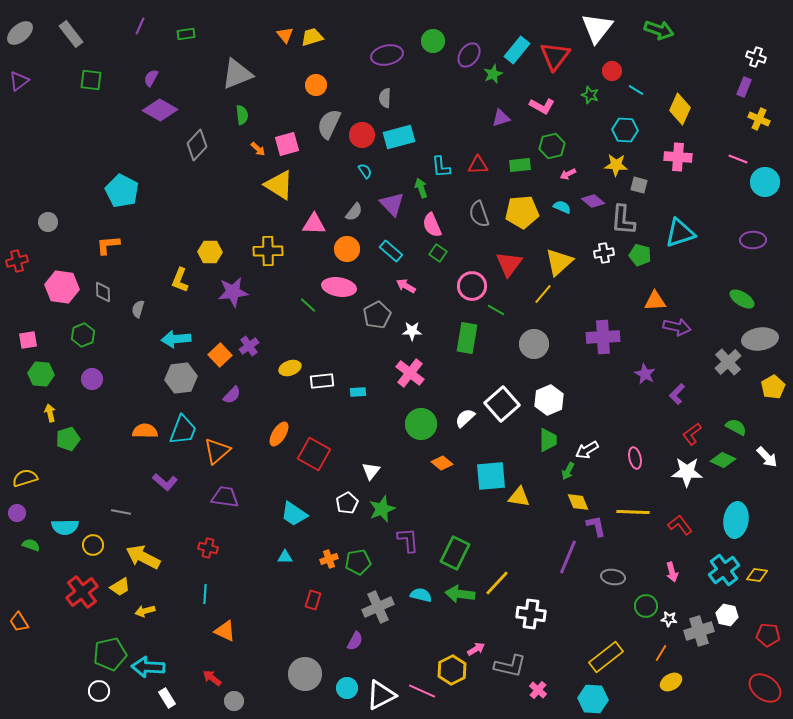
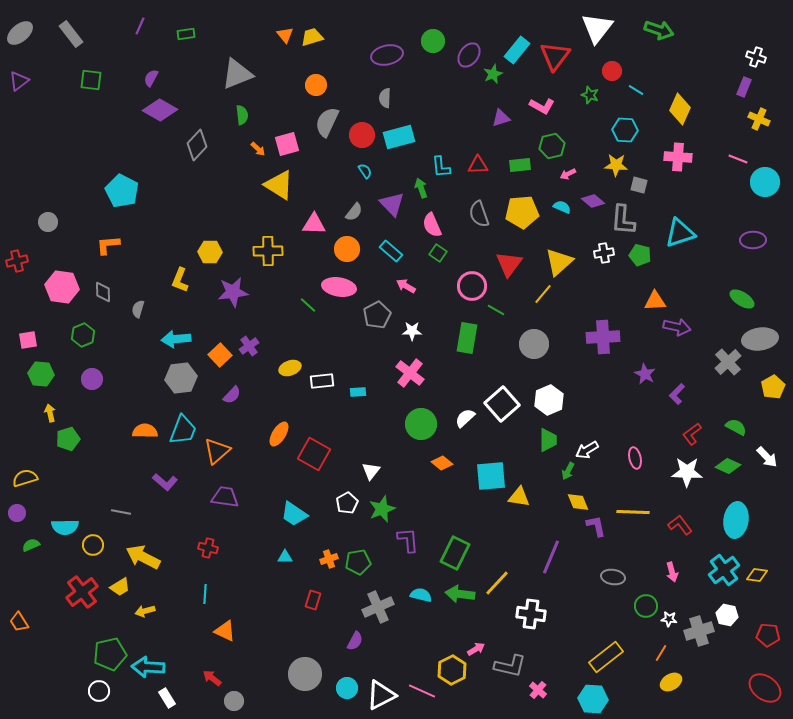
gray semicircle at (329, 124): moved 2 px left, 2 px up
green diamond at (723, 460): moved 5 px right, 6 px down
green semicircle at (31, 545): rotated 42 degrees counterclockwise
purple line at (568, 557): moved 17 px left
